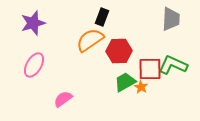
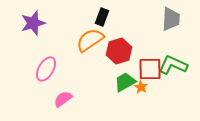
red hexagon: rotated 15 degrees counterclockwise
pink ellipse: moved 12 px right, 4 px down
